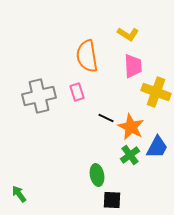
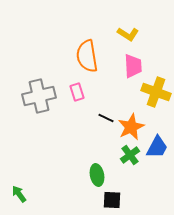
orange star: rotated 20 degrees clockwise
